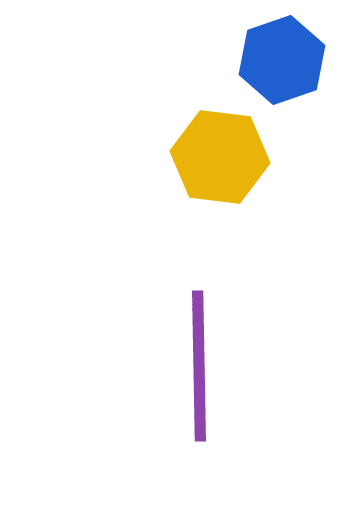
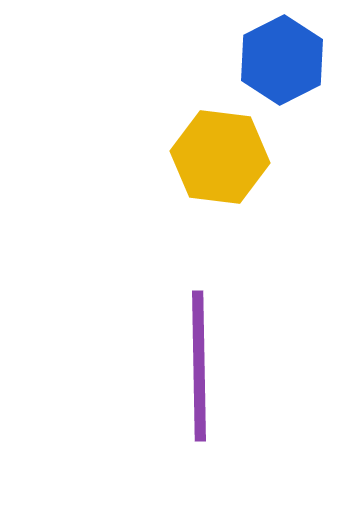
blue hexagon: rotated 8 degrees counterclockwise
